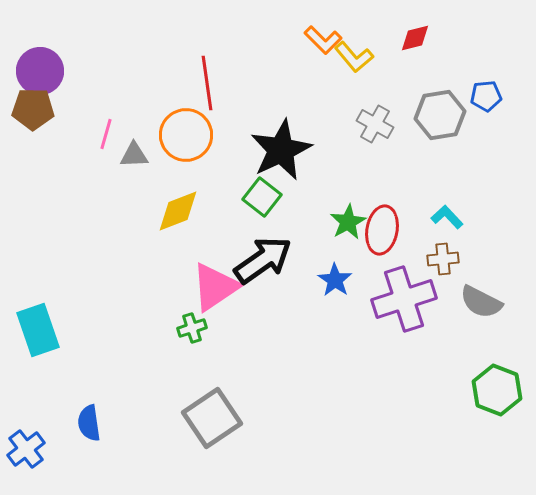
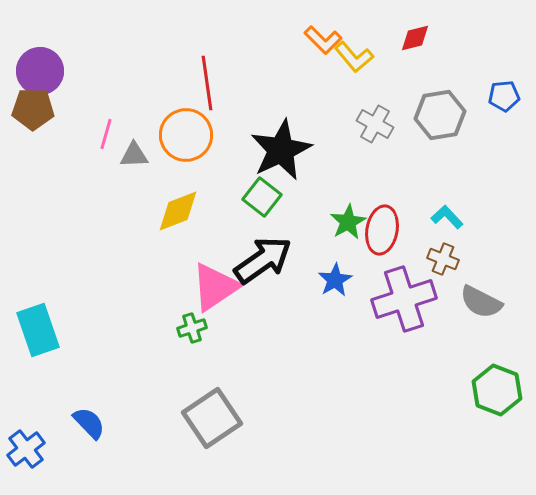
blue pentagon: moved 18 px right
brown cross: rotated 28 degrees clockwise
blue star: rotated 8 degrees clockwise
blue semicircle: rotated 144 degrees clockwise
